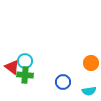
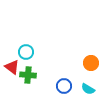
cyan circle: moved 1 px right, 9 px up
green cross: moved 3 px right
blue circle: moved 1 px right, 4 px down
cyan semicircle: moved 1 px left, 2 px up; rotated 40 degrees clockwise
